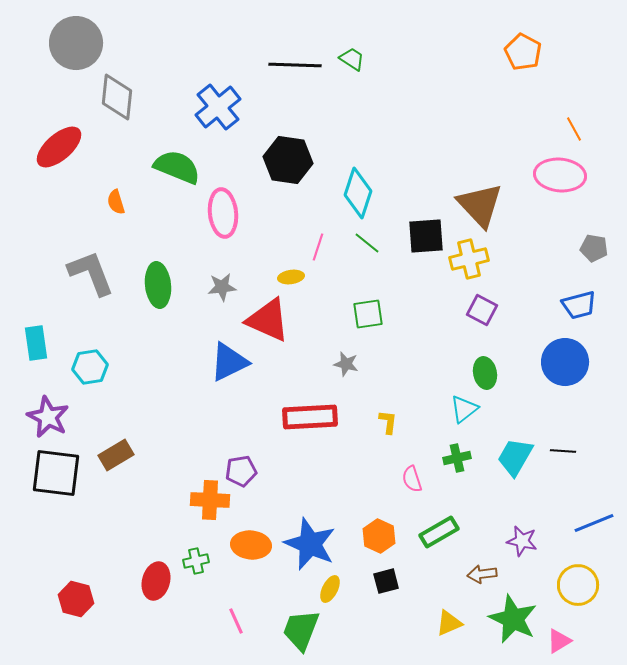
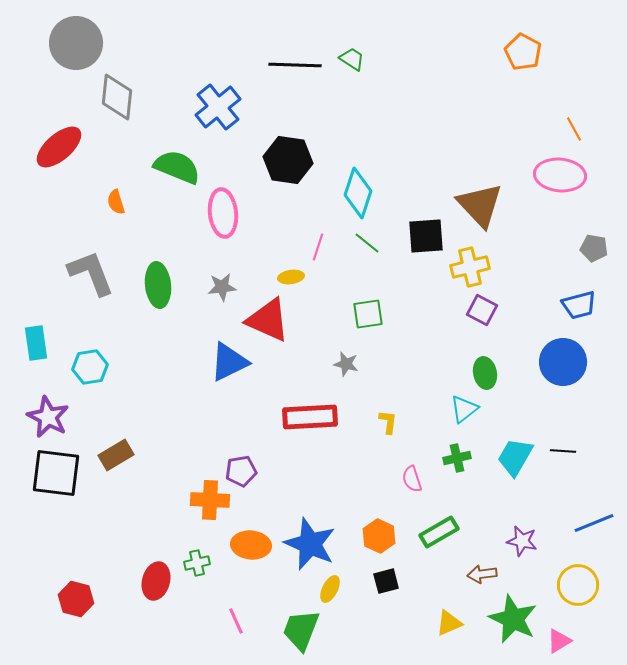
yellow cross at (469, 259): moved 1 px right, 8 px down
blue circle at (565, 362): moved 2 px left
green cross at (196, 561): moved 1 px right, 2 px down
